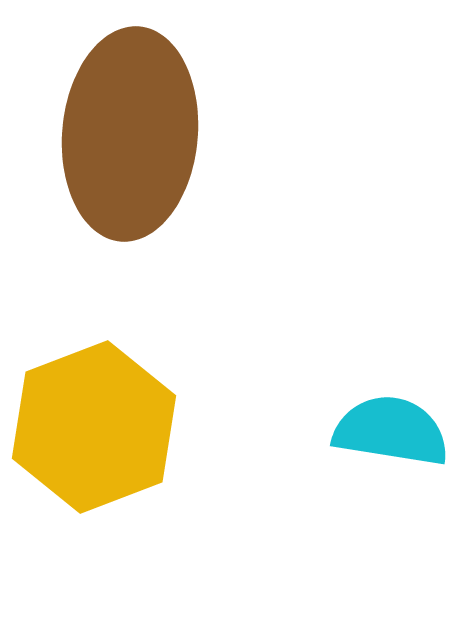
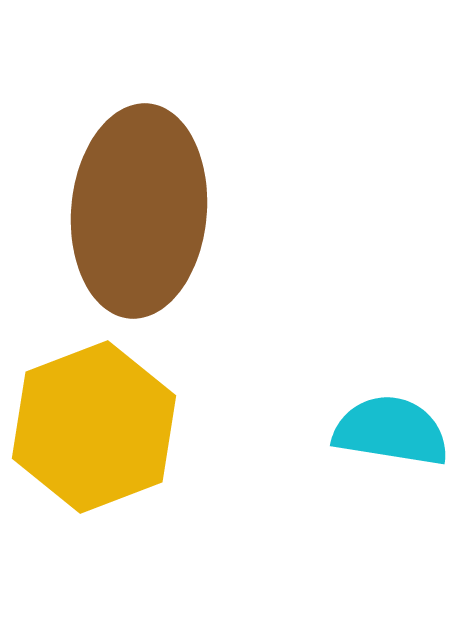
brown ellipse: moved 9 px right, 77 px down
